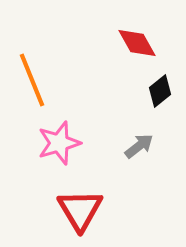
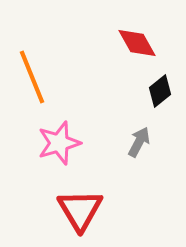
orange line: moved 3 px up
gray arrow: moved 4 px up; rotated 24 degrees counterclockwise
